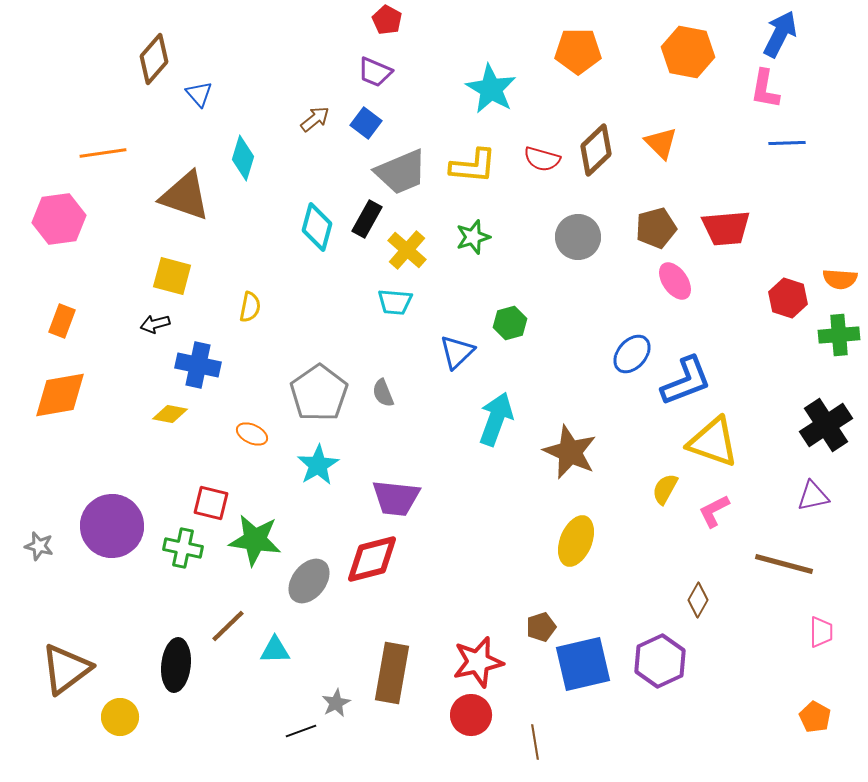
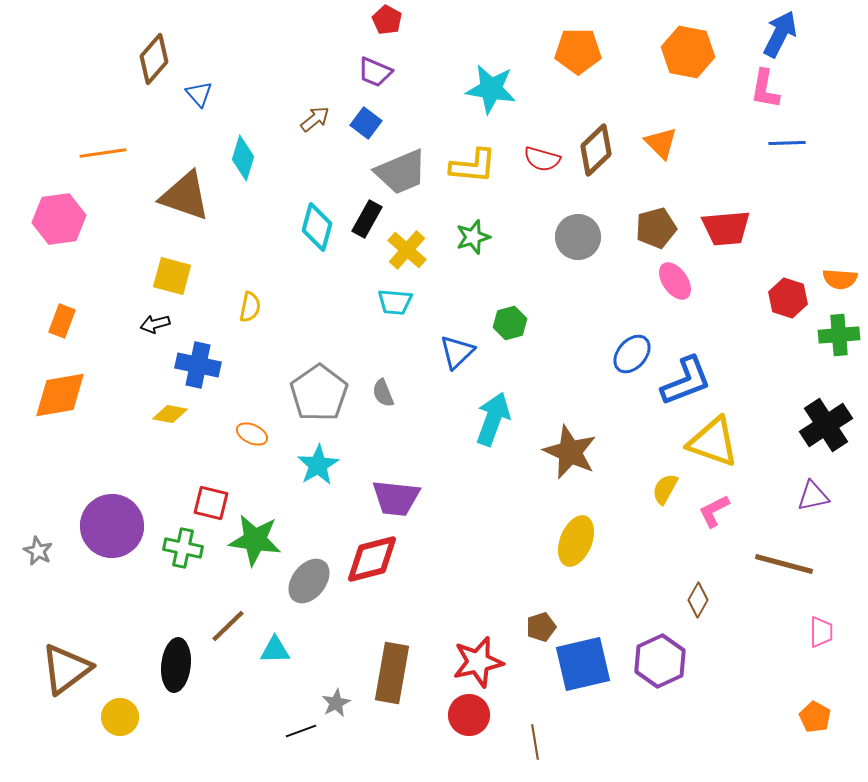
cyan star at (491, 89): rotated 21 degrees counterclockwise
cyan arrow at (496, 419): moved 3 px left
gray star at (39, 546): moved 1 px left, 5 px down; rotated 12 degrees clockwise
red circle at (471, 715): moved 2 px left
